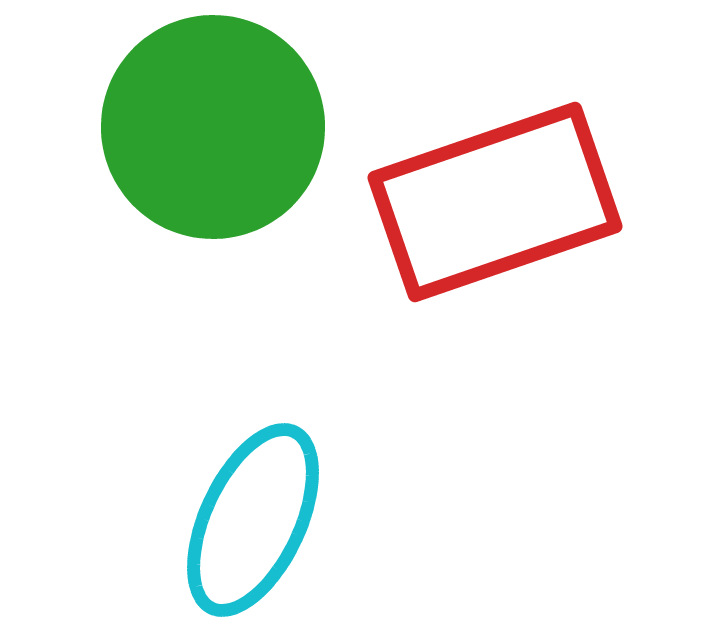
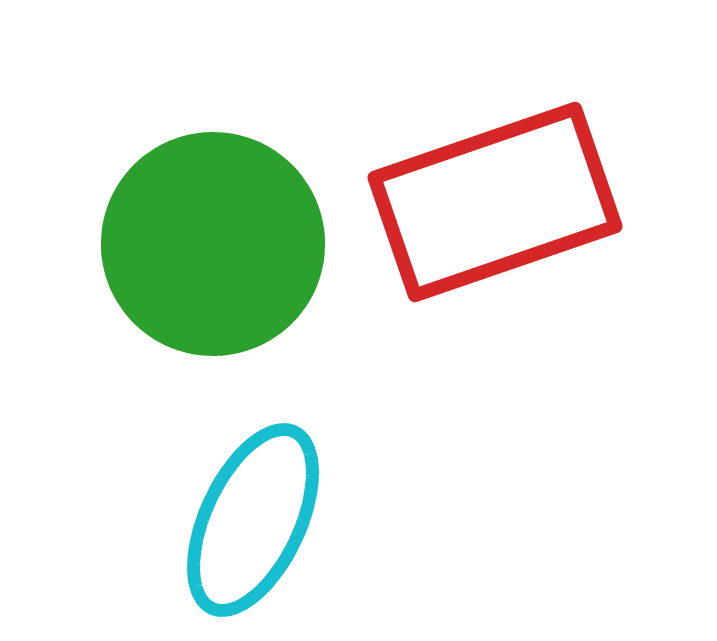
green circle: moved 117 px down
